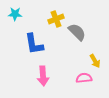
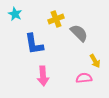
cyan star: rotated 24 degrees clockwise
gray semicircle: moved 2 px right, 1 px down
